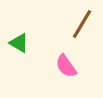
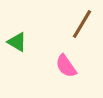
green triangle: moved 2 px left, 1 px up
